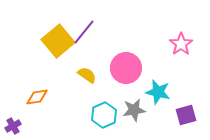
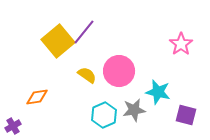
pink circle: moved 7 px left, 3 px down
purple square: rotated 30 degrees clockwise
